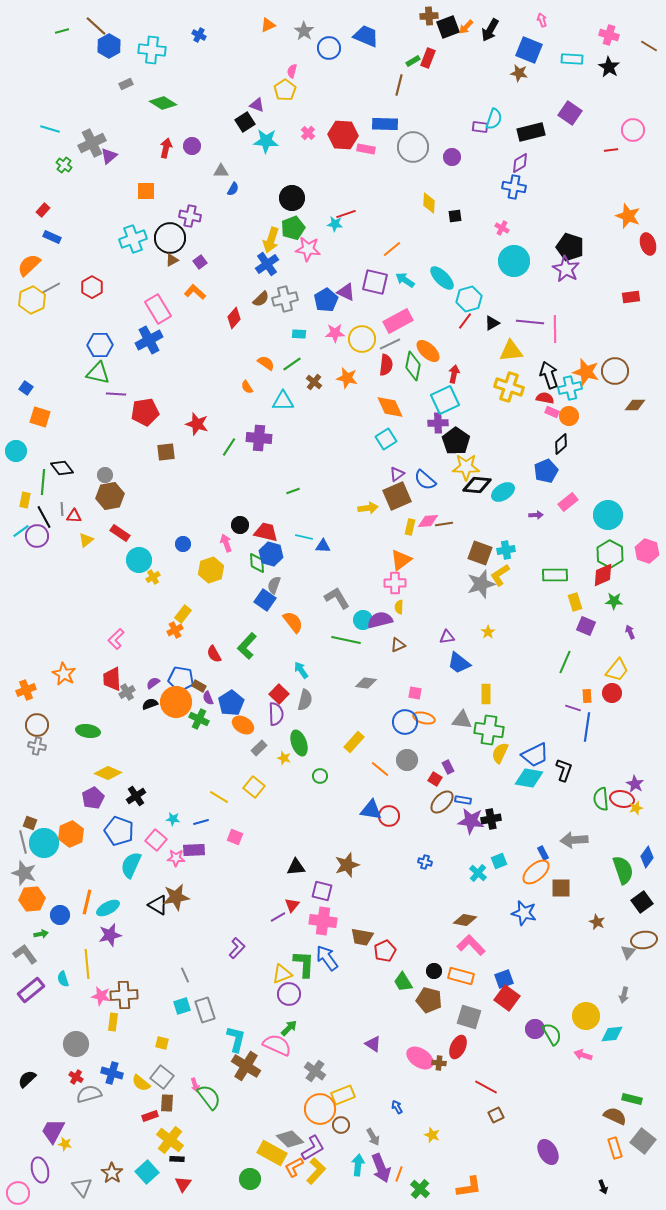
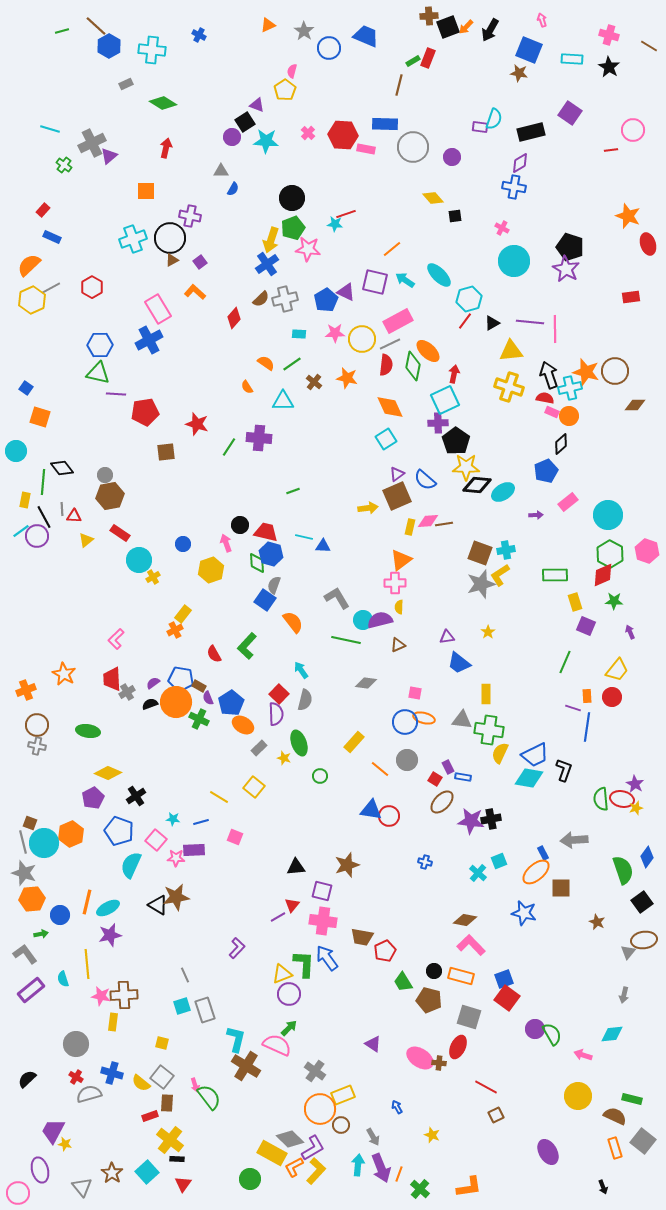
purple circle at (192, 146): moved 40 px right, 9 px up
yellow diamond at (429, 203): moved 4 px right, 5 px up; rotated 45 degrees counterclockwise
cyan ellipse at (442, 278): moved 3 px left, 3 px up
red circle at (612, 693): moved 4 px down
blue rectangle at (463, 800): moved 23 px up
yellow circle at (586, 1016): moved 8 px left, 80 px down
